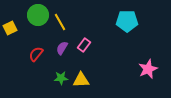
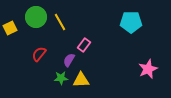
green circle: moved 2 px left, 2 px down
cyan pentagon: moved 4 px right, 1 px down
purple semicircle: moved 7 px right, 12 px down
red semicircle: moved 3 px right
